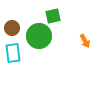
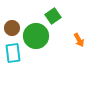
green square: rotated 21 degrees counterclockwise
green circle: moved 3 px left
orange arrow: moved 6 px left, 1 px up
